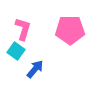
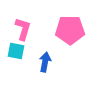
cyan square: rotated 24 degrees counterclockwise
blue arrow: moved 10 px right, 7 px up; rotated 30 degrees counterclockwise
